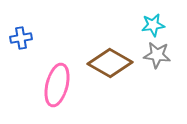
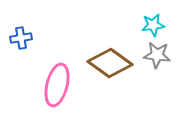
brown diamond: rotated 6 degrees clockwise
